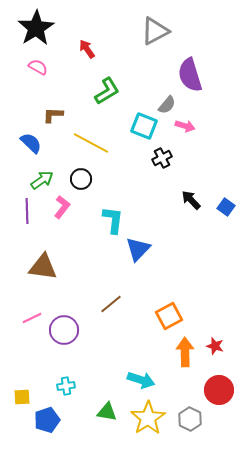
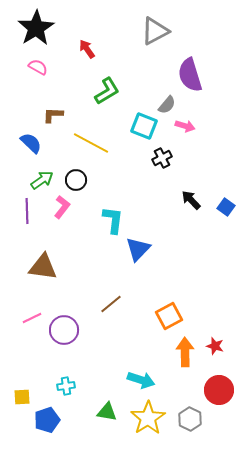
black circle: moved 5 px left, 1 px down
